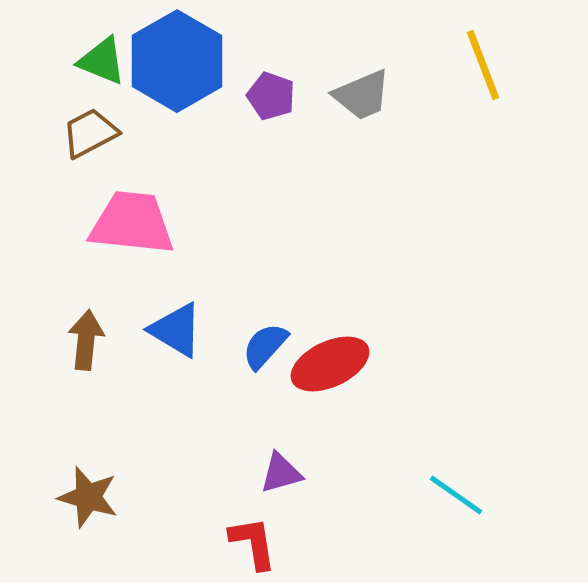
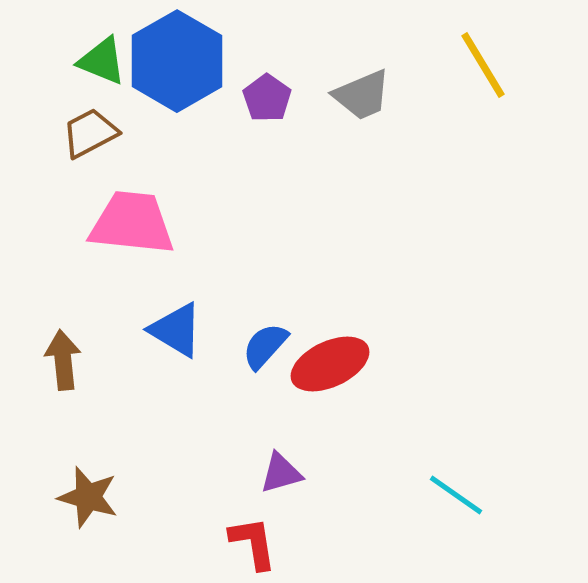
yellow line: rotated 10 degrees counterclockwise
purple pentagon: moved 4 px left, 2 px down; rotated 15 degrees clockwise
brown arrow: moved 23 px left, 20 px down; rotated 12 degrees counterclockwise
